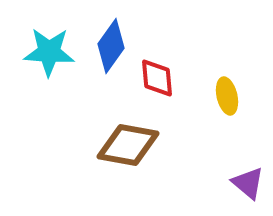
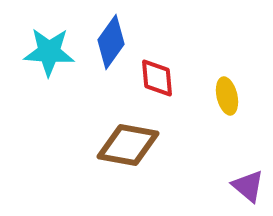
blue diamond: moved 4 px up
purple triangle: moved 3 px down
